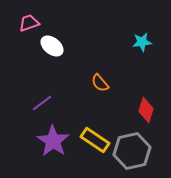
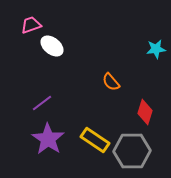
pink trapezoid: moved 2 px right, 2 px down
cyan star: moved 14 px right, 7 px down
orange semicircle: moved 11 px right, 1 px up
red diamond: moved 1 px left, 2 px down
purple star: moved 5 px left, 2 px up
gray hexagon: rotated 12 degrees clockwise
